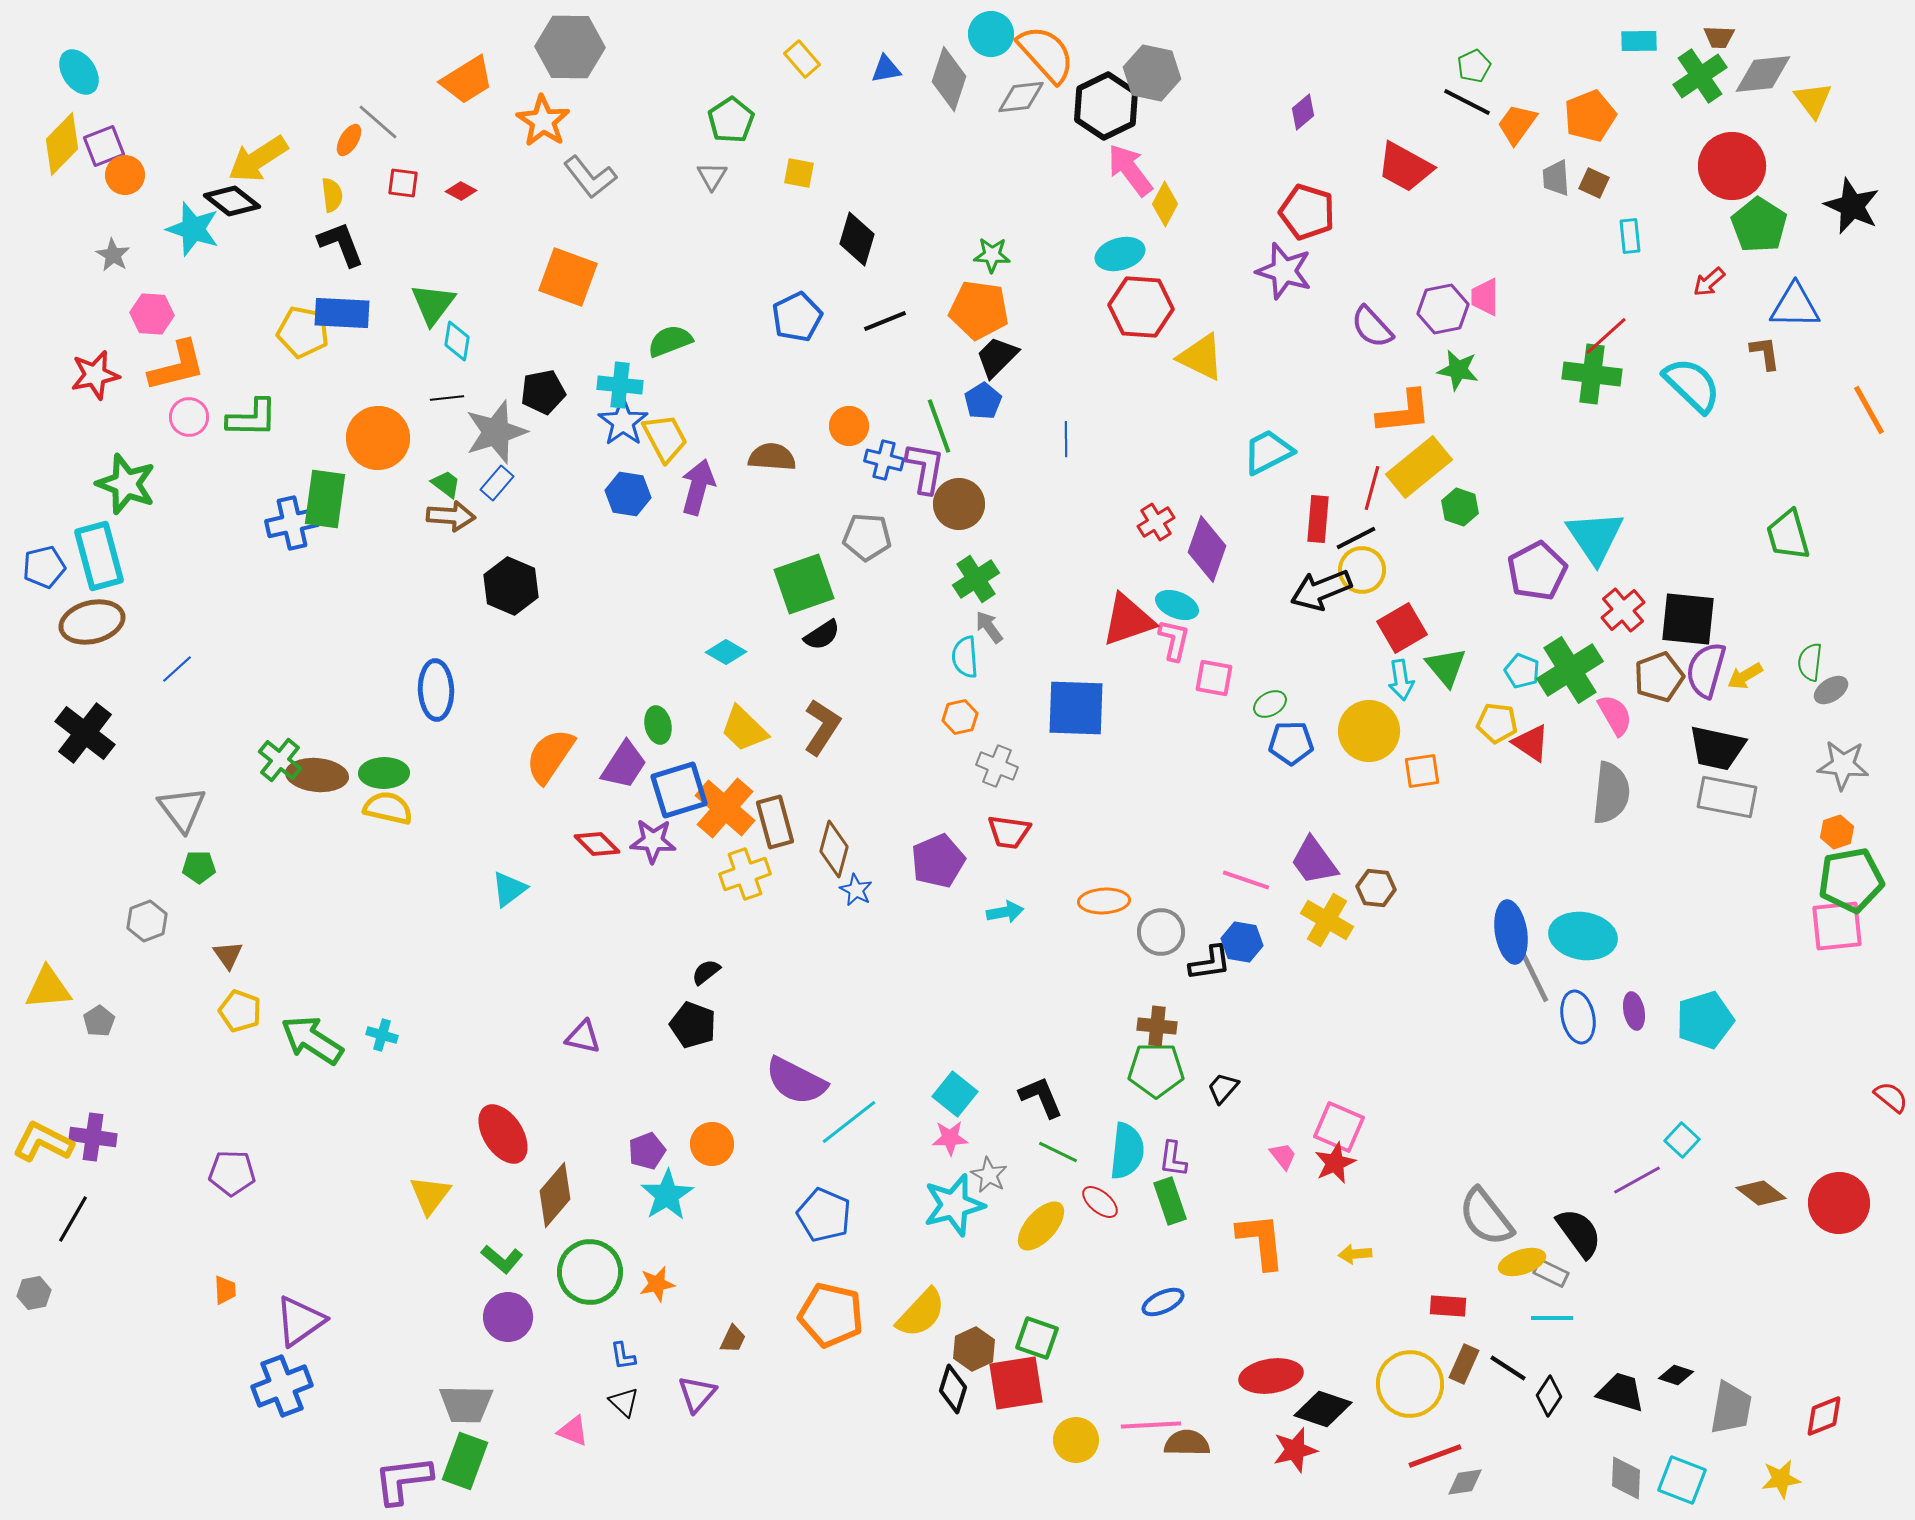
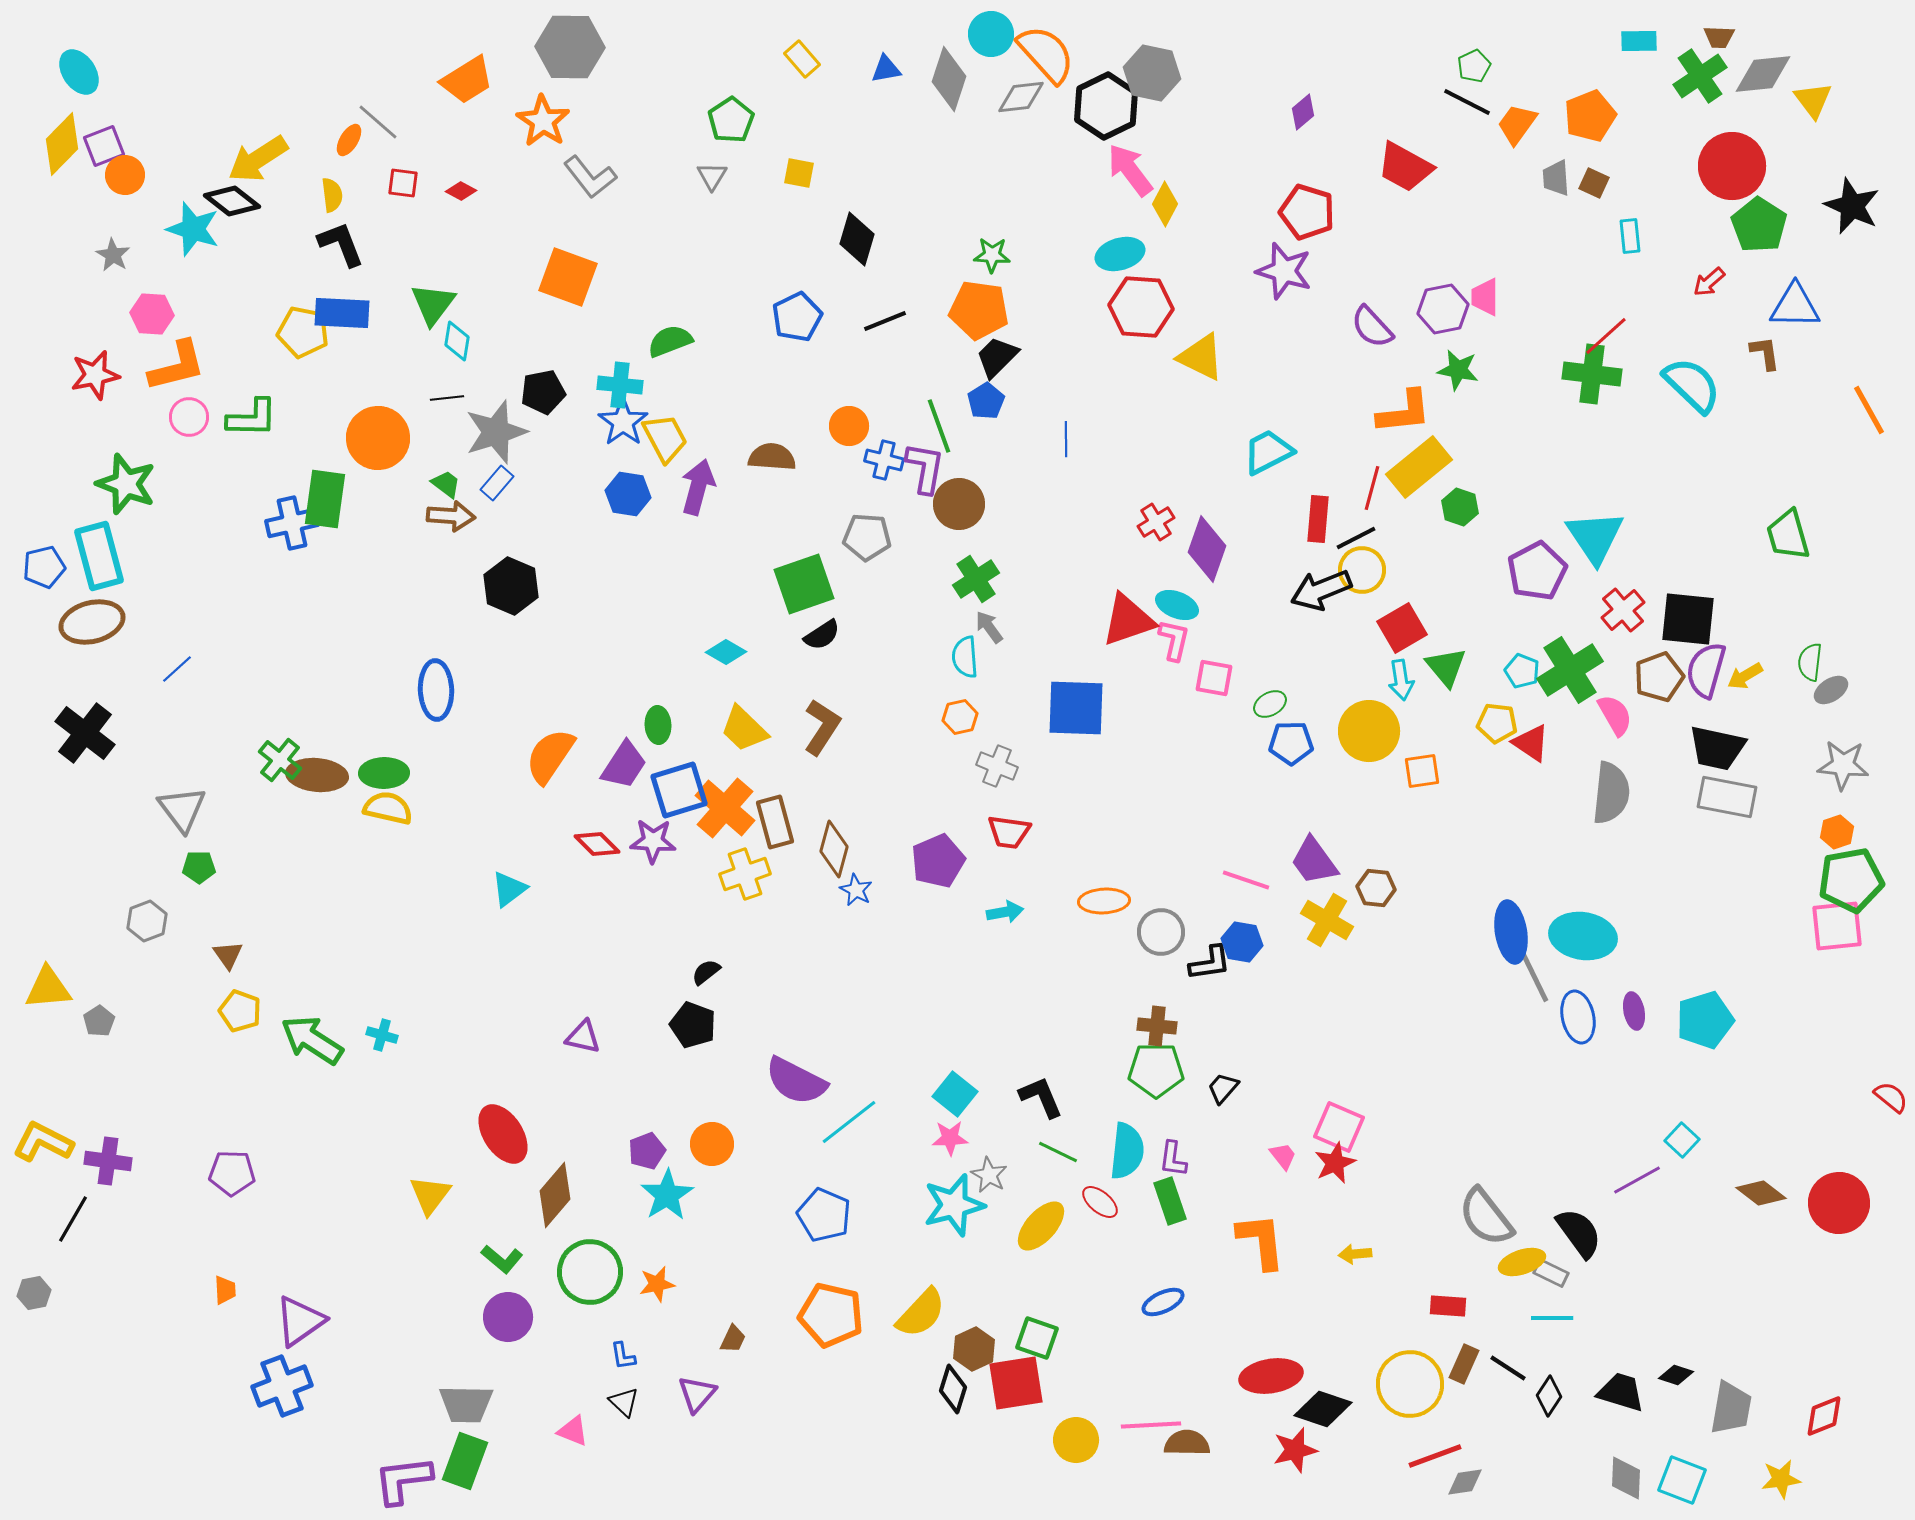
blue pentagon at (983, 401): moved 3 px right
green ellipse at (658, 725): rotated 9 degrees clockwise
purple cross at (93, 1137): moved 15 px right, 24 px down
